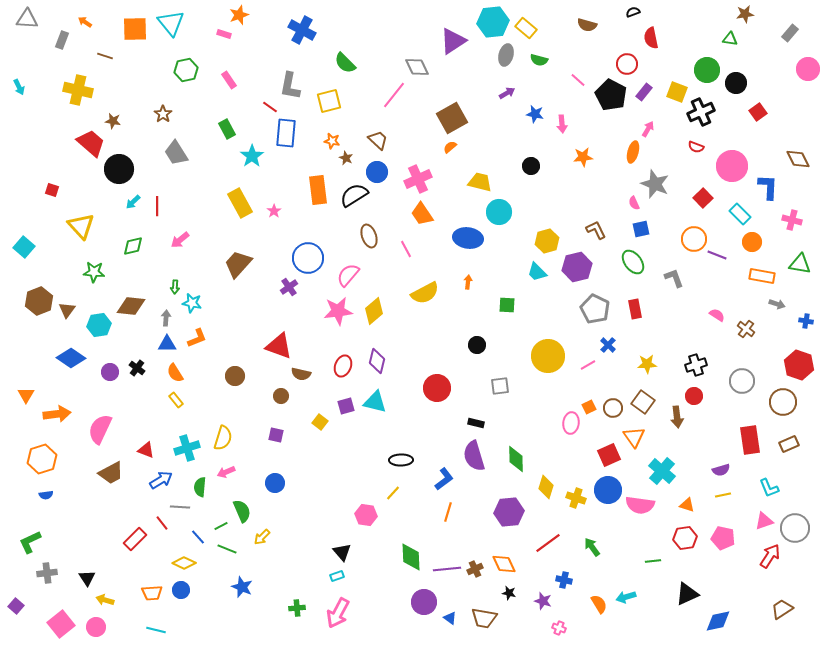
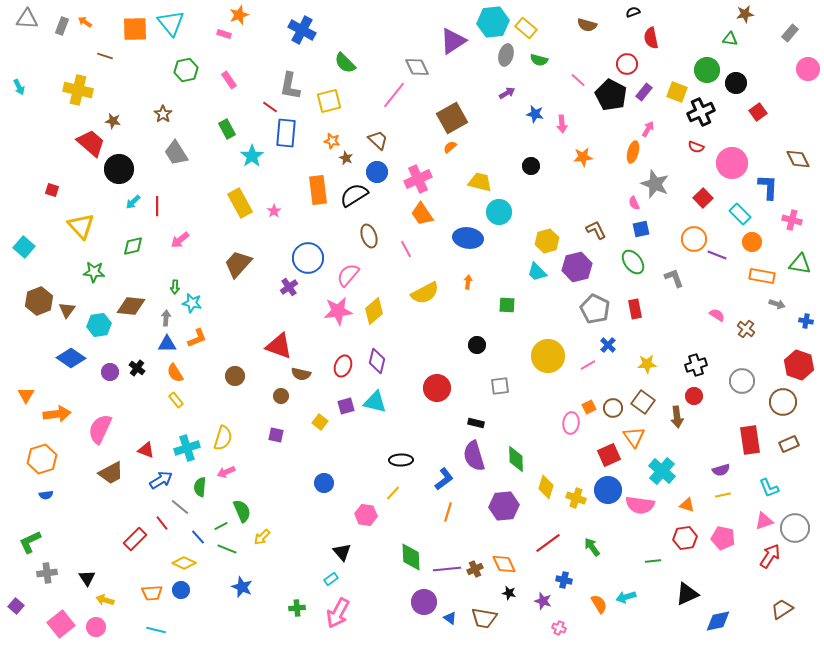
gray rectangle at (62, 40): moved 14 px up
pink circle at (732, 166): moved 3 px up
blue circle at (275, 483): moved 49 px right
gray line at (180, 507): rotated 36 degrees clockwise
purple hexagon at (509, 512): moved 5 px left, 6 px up
cyan rectangle at (337, 576): moved 6 px left, 3 px down; rotated 16 degrees counterclockwise
